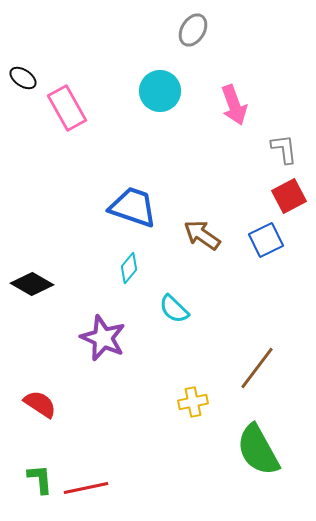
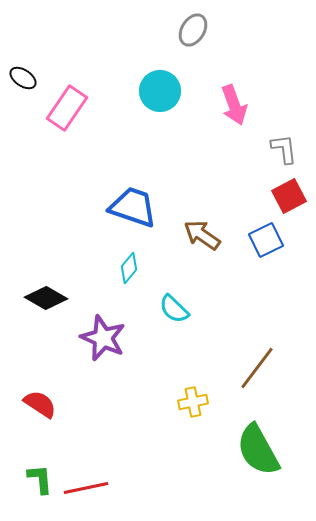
pink rectangle: rotated 63 degrees clockwise
black diamond: moved 14 px right, 14 px down
